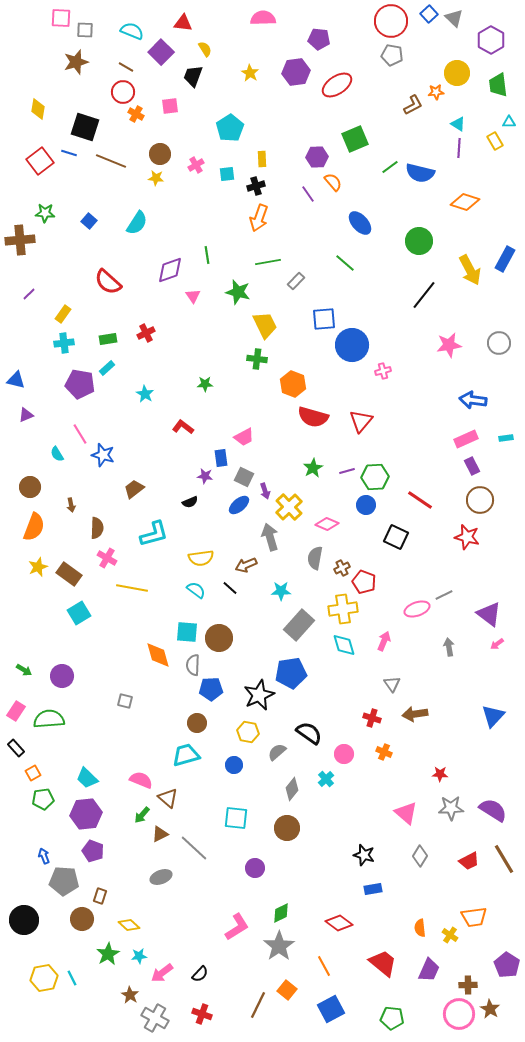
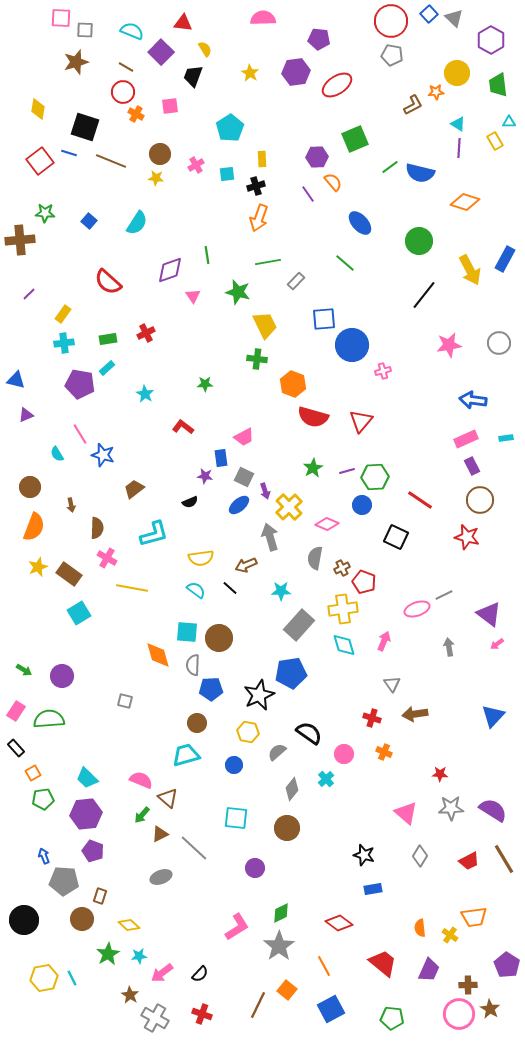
blue circle at (366, 505): moved 4 px left
